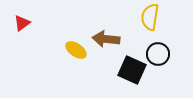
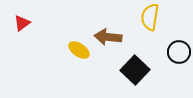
brown arrow: moved 2 px right, 2 px up
yellow ellipse: moved 3 px right
black circle: moved 21 px right, 2 px up
black square: moved 3 px right; rotated 20 degrees clockwise
